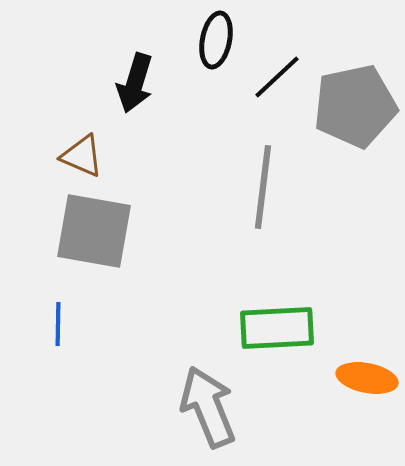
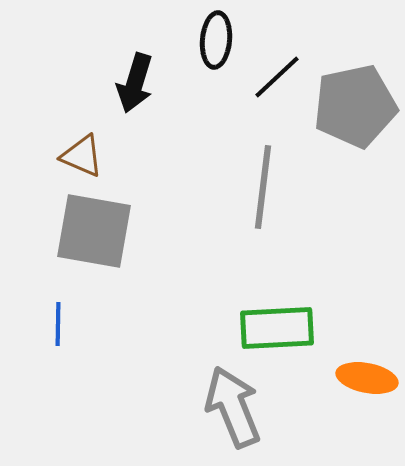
black ellipse: rotated 6 degrees counterclockwise
gray arrow: moved 25 px right
